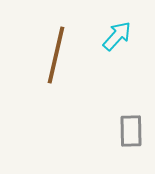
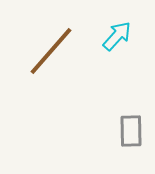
brown line: moved 5 px left, 4 px up; rotated 28 degrees clockwise
